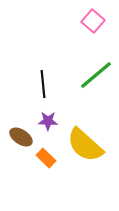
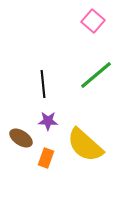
brown ellipse: moved 1 px down
orange rectangle: rotated 66 degrees clockwise
